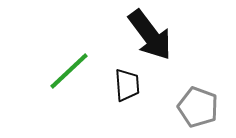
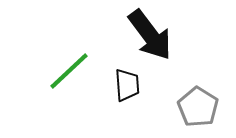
gray pentagon: rotated 12 degrees clockwise
